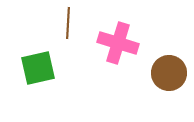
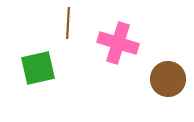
brown circle: moved 1 px left, 6 px down
